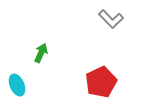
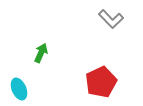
cyan ellipse: moved 2 px right, 4 px down
